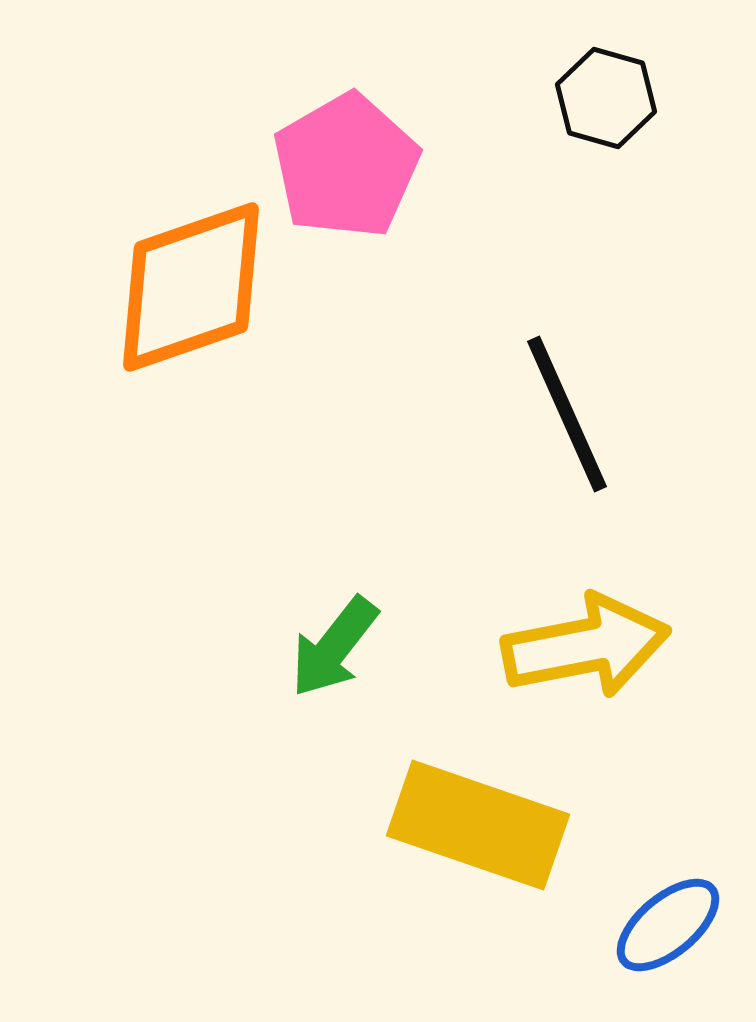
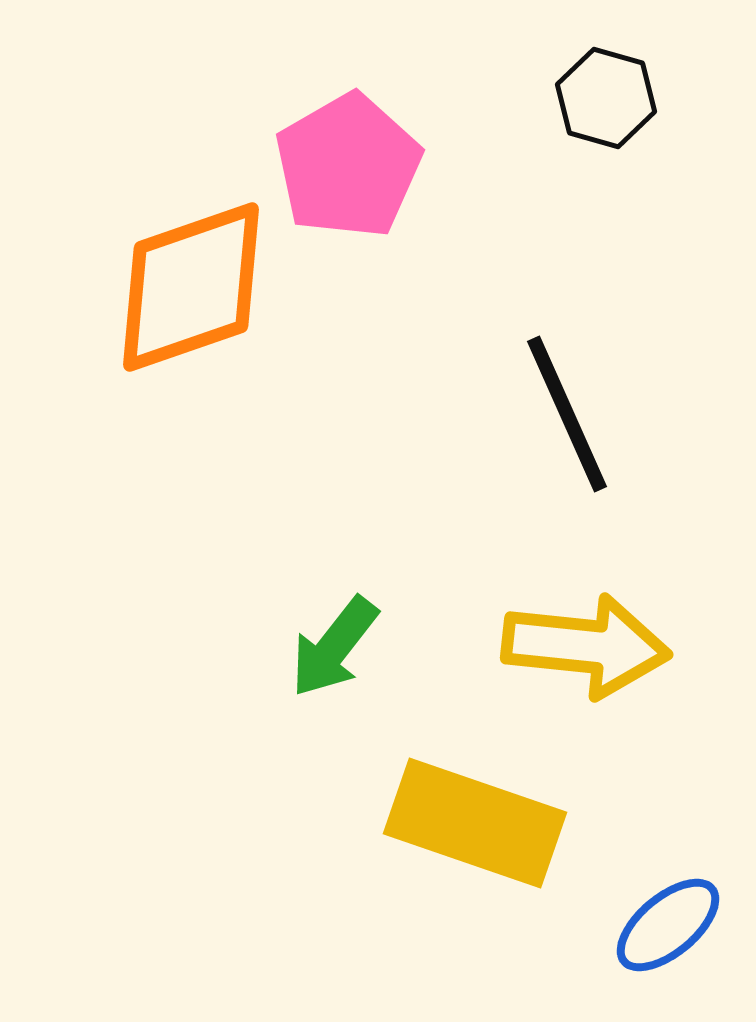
pink pentagon: moved 2 px right
yellow arrow: rotated 17 degrees clockwise
yellow rectangle: moved 3 px left, 2 px up
